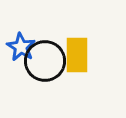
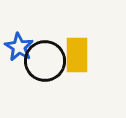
blue star: moved 2 px left
